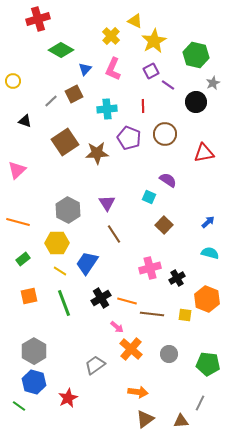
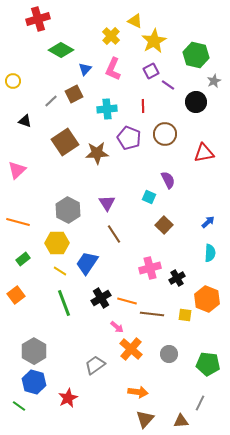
gray star at (213, 83): moved 1 px right, 2 px up
purple semicircle at (168, 180): rotated 30 degrees clockwise
cyan semicircle at (210, 253): rotated 78 degrees clockwise
orange square at (29, 296): moved 13 px left, 1 px up; rotated 24 degrees counterclockwise
brown triangle at (145, 419): rotated 12 degrees counterclockwise
